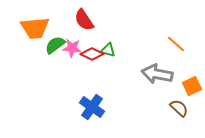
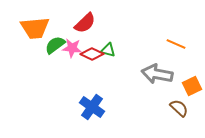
red semicircle: moved 1 px right, 3 px down; rotated 100 degrees counterclockwise
orange line: rotated 18 degrees counterclockwise
